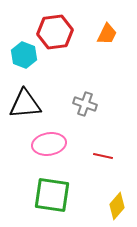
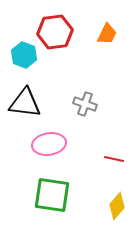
black triangle: moved 1 px up; rotated 12 degrees clockwise
red line: moved 11 px right, 3 px down
